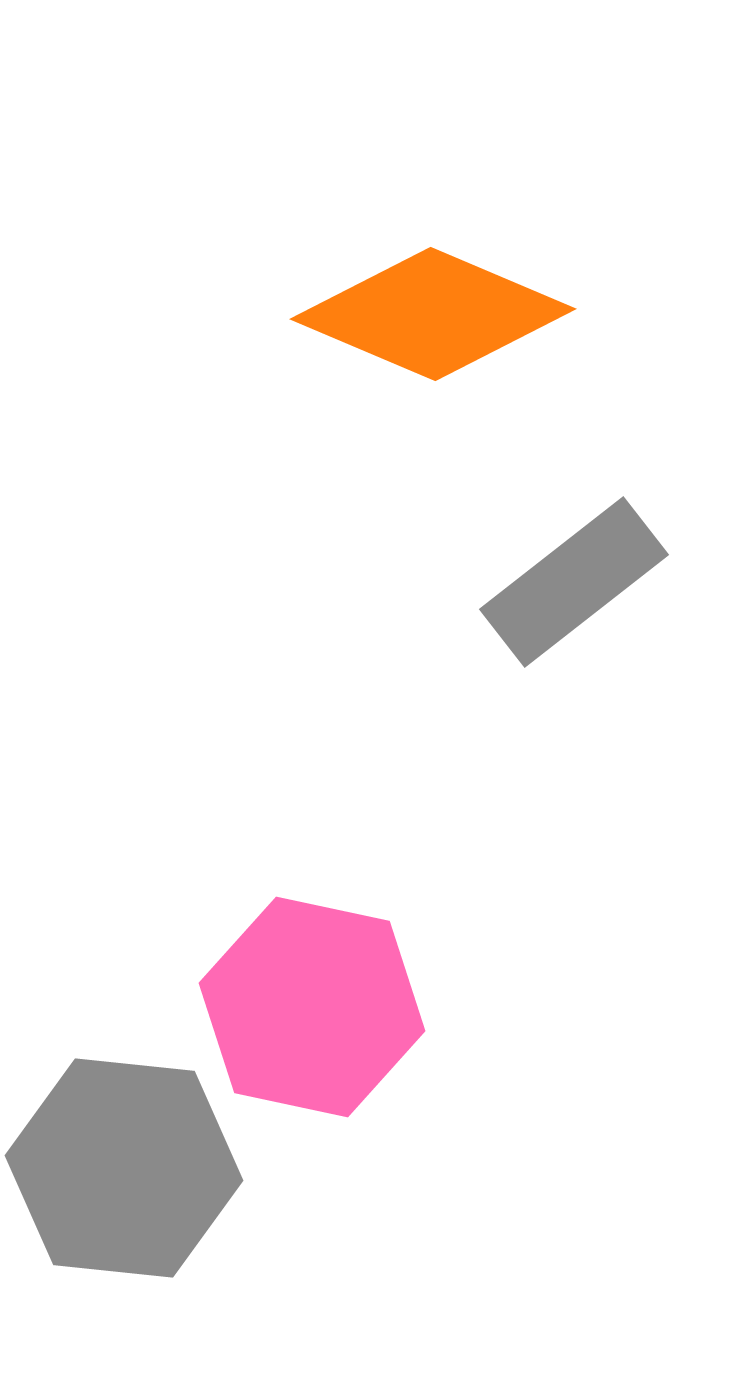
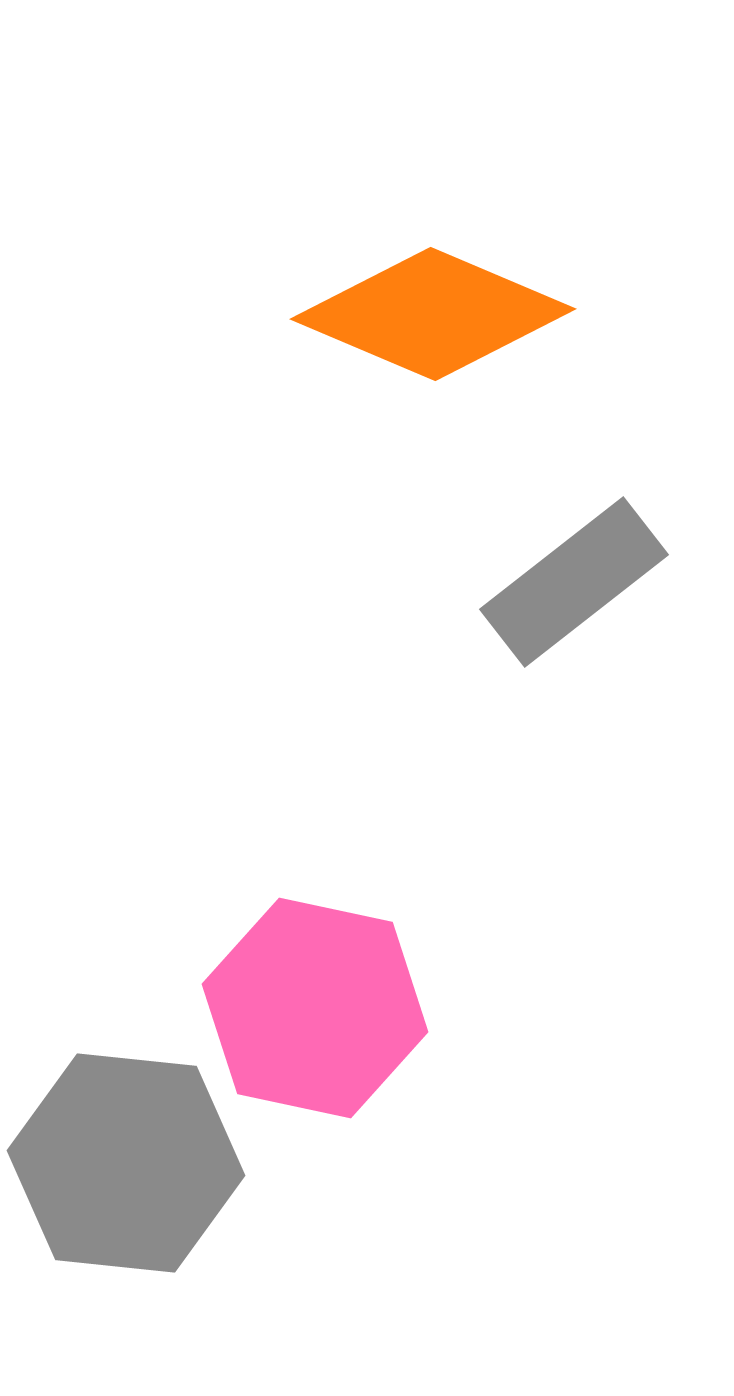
pink hexagon: moved 3 px right, 1 px down
gray hexagon: moved 2 px right, 5 px up
